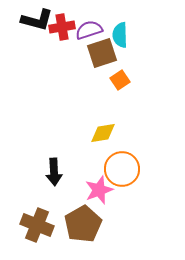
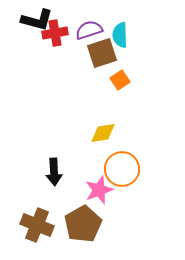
red cross: moved 7 px left, 6 px down
